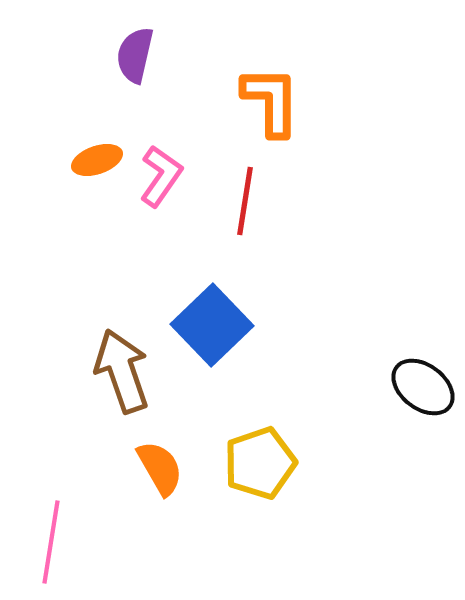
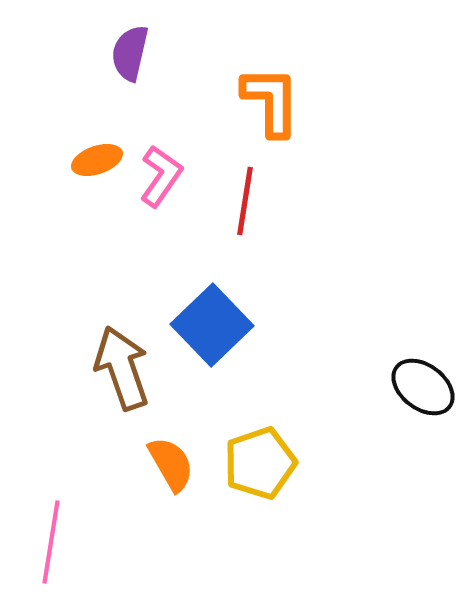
purple semicircle: moved 5 px left, 2 px up
brown arrow: moved 3 px up
orange semicircle: moved 11 px right, 4 px up
